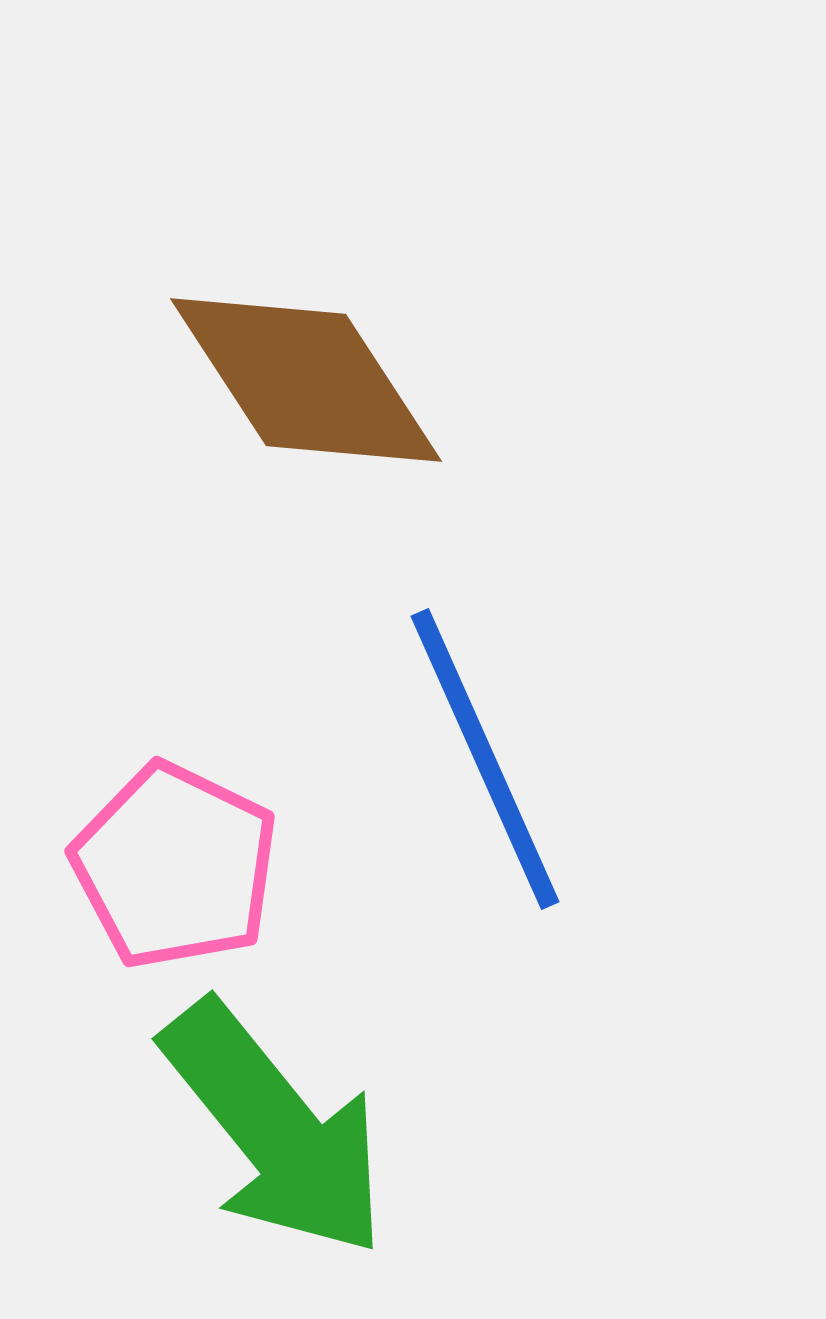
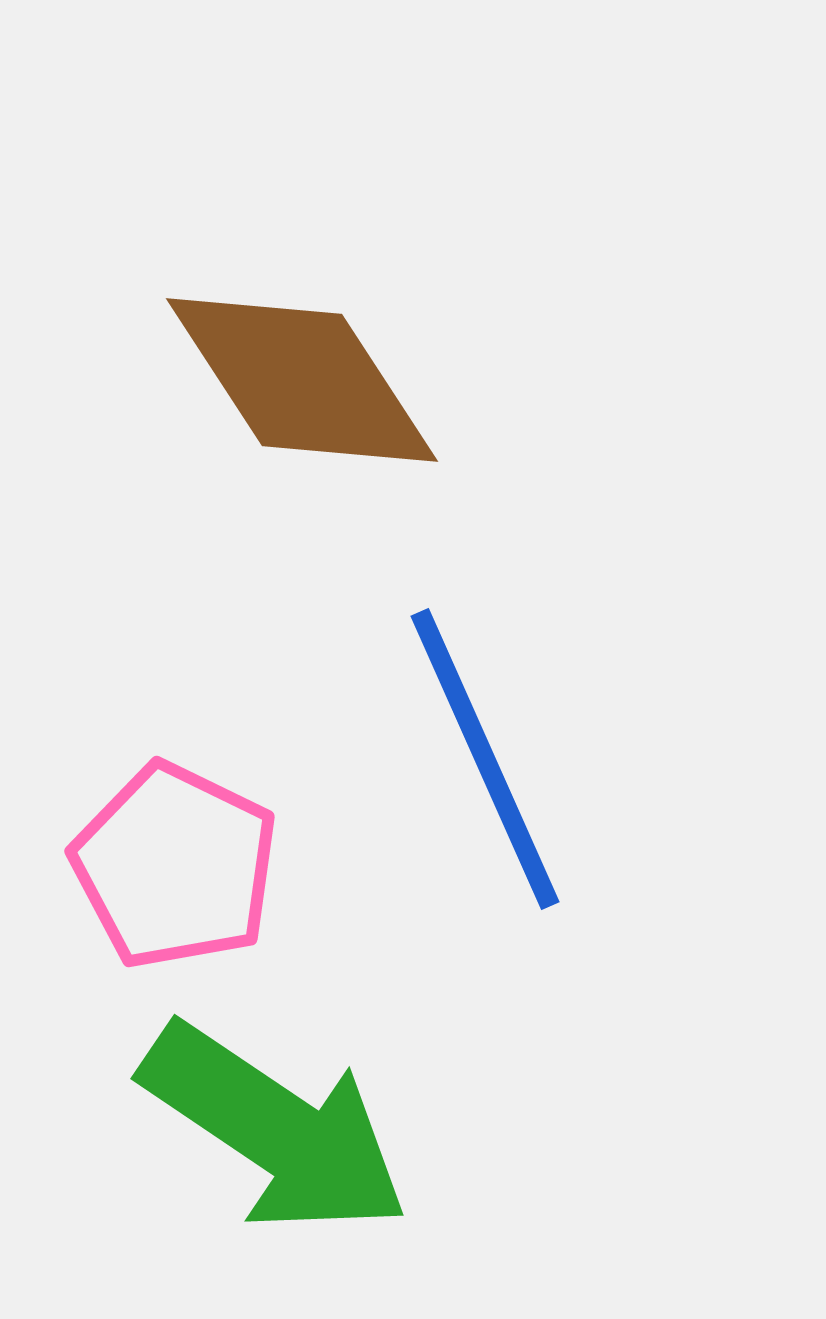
brown diamond: moved 4 px left
green arrow: rotated 17 degrees counterclockwise
